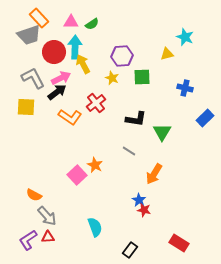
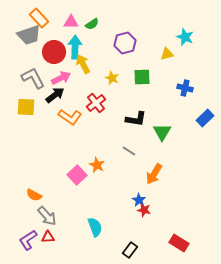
purple hexagon: moved 3 px right, 13 px up; rotated 10 degrees counterclockwise
black arrow: moved 2 px left, 3 px down
orange star: moved 2 px right
